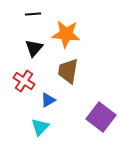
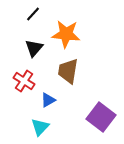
black line: rotated 42 degrees counterclockwise
